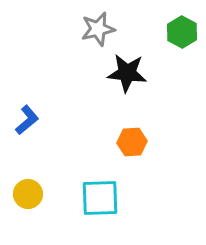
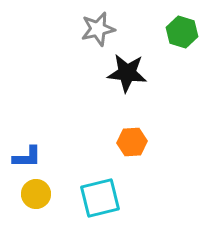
green hexagon: rotated 12 degrees counterclockwise
blue L-shape: moved 37 px down; rotated 40 degrees clockwise
yellow circle: moved 8 px right
cyan square: rotated 12 degrees counterclockwise
